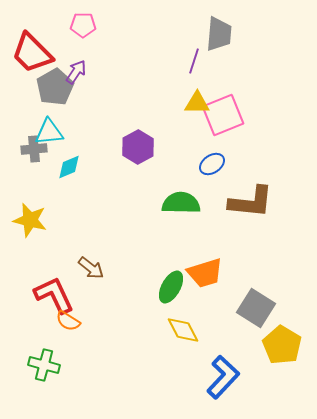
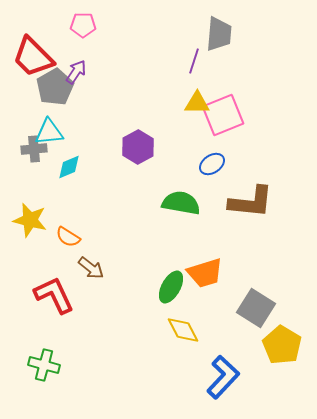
red trapezoid: moved 1 px right, 4 px down
green semicircle: rotated 9 degrees clockwise
orange semicircle: moved 84 px up
